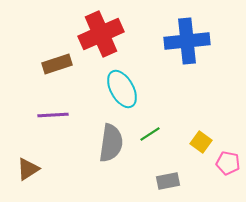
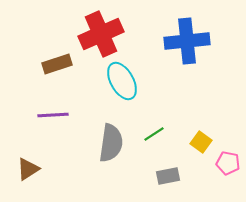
cyan ellipse: moved 8 px up
green line: moved 4 px right
gray rectangle: moved 5 px up
